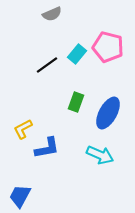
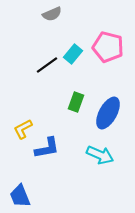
cyan rectangle: moved 4 px left
blue trapezoid: rotated 50 degrees counterclockwise
